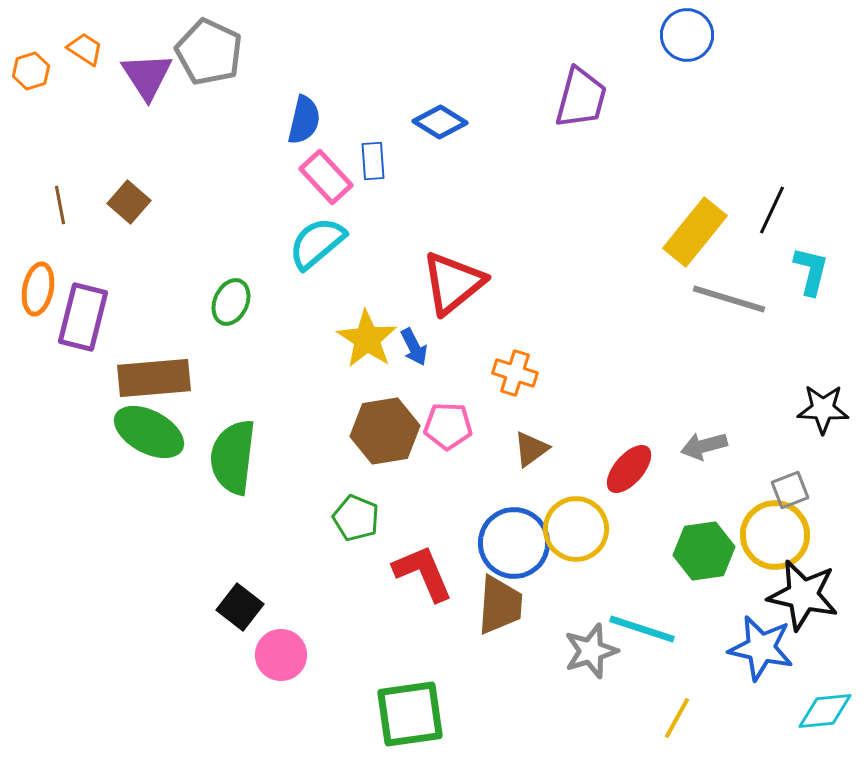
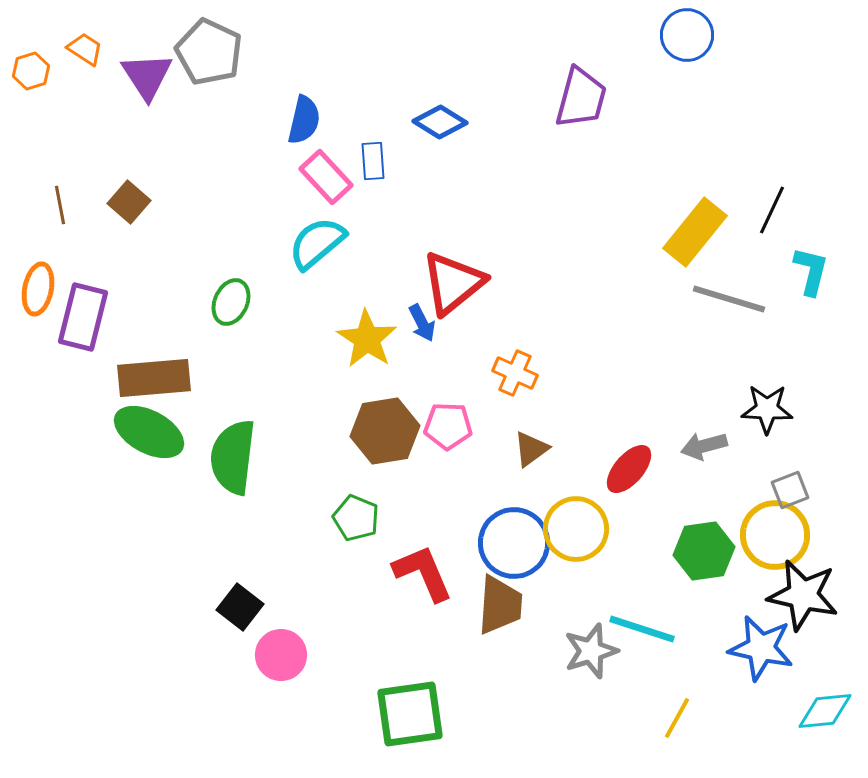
blue arrow at (414, 347): moved 8 px right, 24 px up
orange cross at (515, 373): rotated 6 degrees clockwise
black star at (823, 409): moved 56 px left
